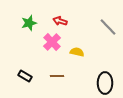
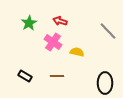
green star: rotated 14 degrees counterclockwise
gray line: moved 4 px down
pink cross: moved 1 px right; rotated 12 degrees counterclockwise
